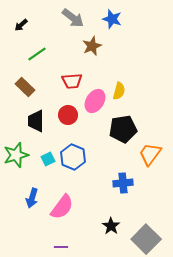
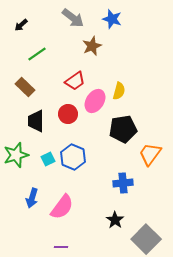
red trapezoid: moved 3 px right; rotated 30 degrees counterclockwise
red circle: moved 1 px up
black star: moved 4 px right, 6 px up
